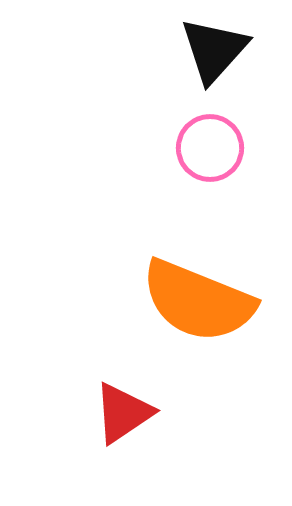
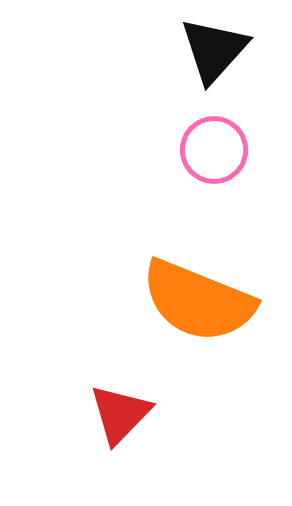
pink circle: moved 4 px right, 2 px down
red triangle: moved 3 px left, 1 px down; rotated 12 degrees counterclockwise
